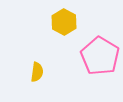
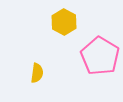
yellow semicircle: moved 1 px down
